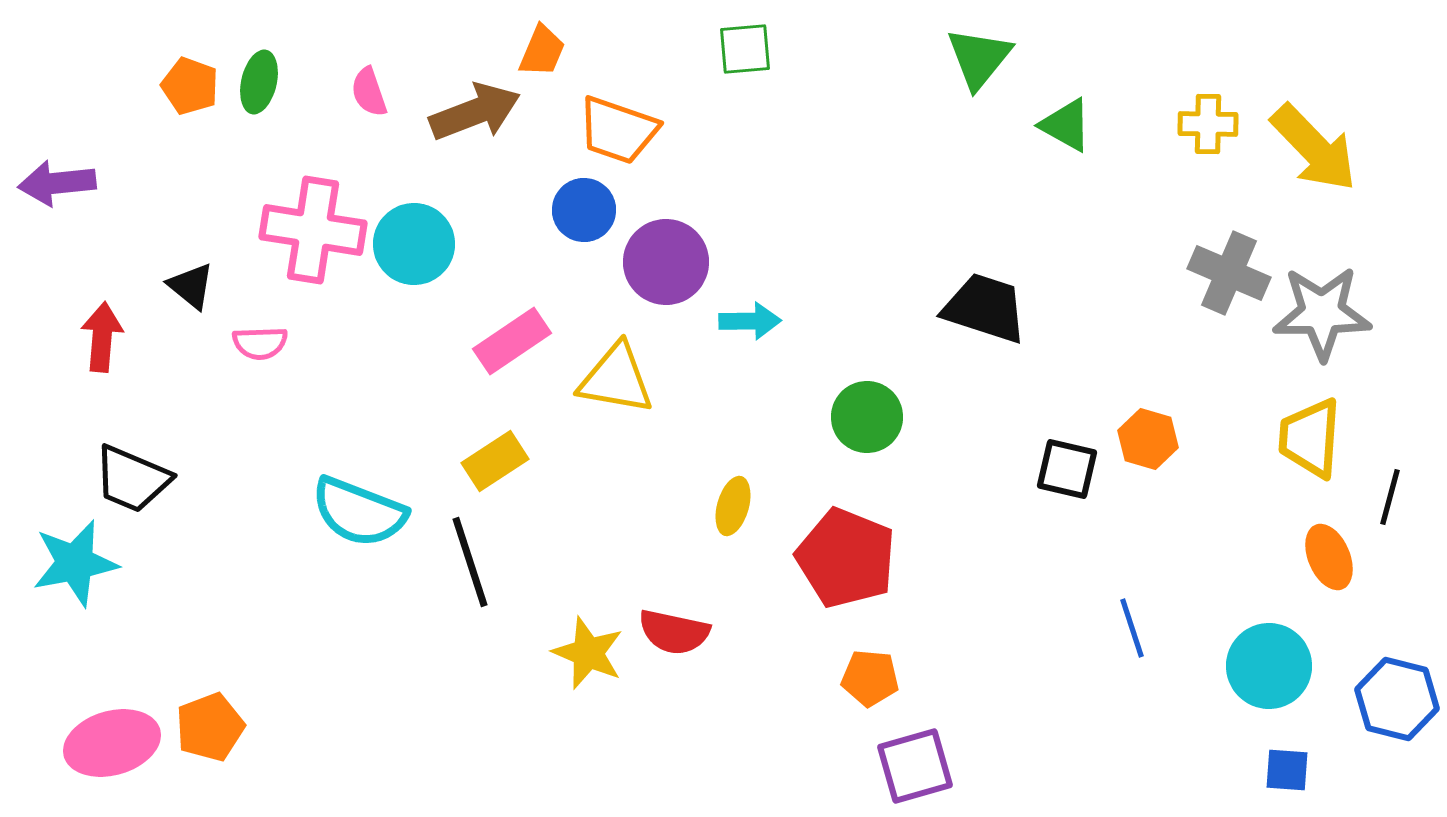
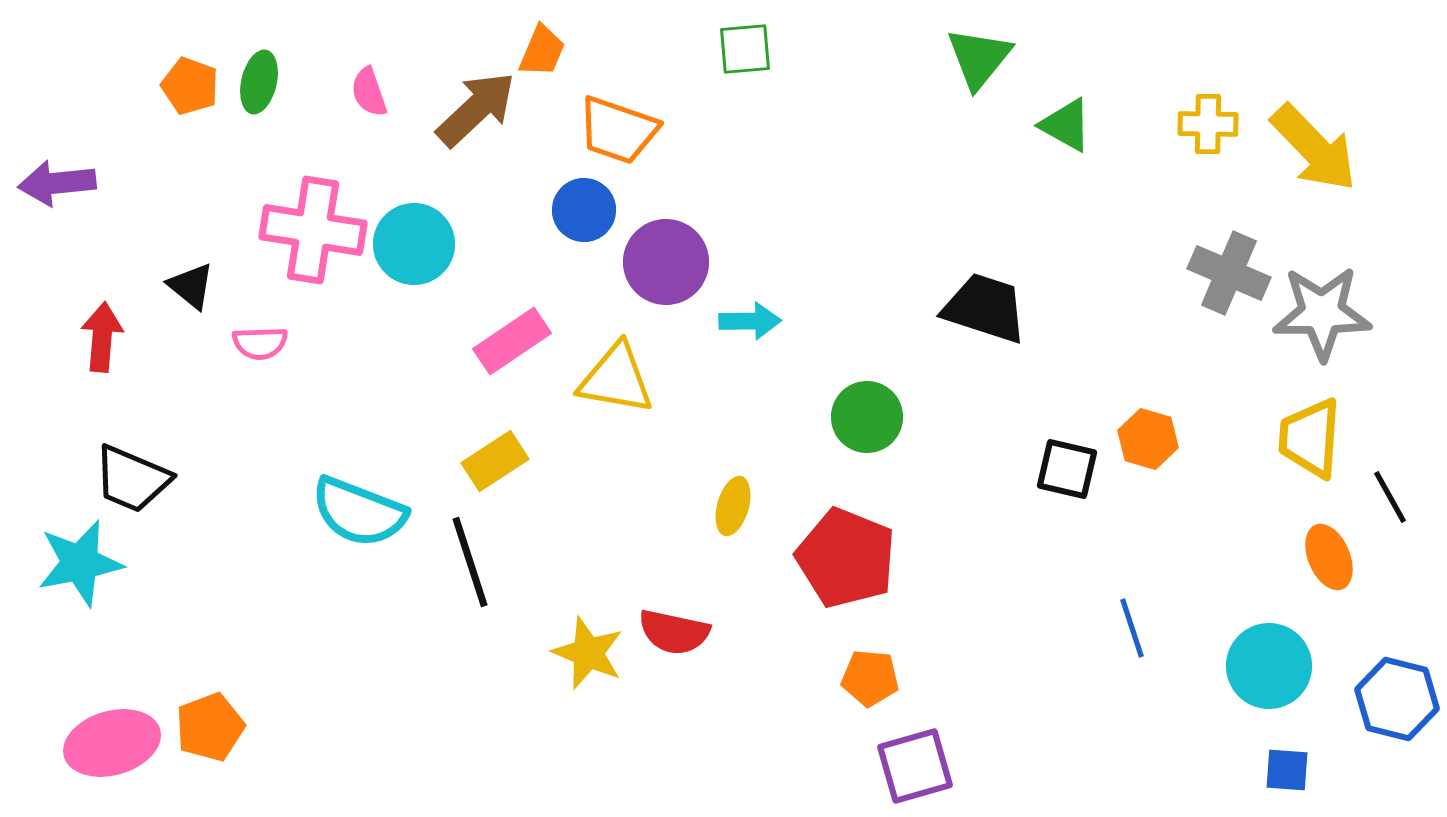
brown arrow at (475, 112): moved 1 px right, 3 px up; rotated 22 degrees counterclockwise
black line at (1390, 497): rotated 44 degrees counterclockwise
cyan star at (75, 563): moved 5 px right
